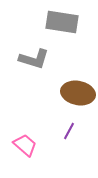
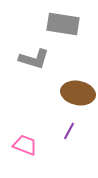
gray rectangle: moved 1 px right, 2 px down
pink trapezoid: rotated 20 degrees counterclockwise
